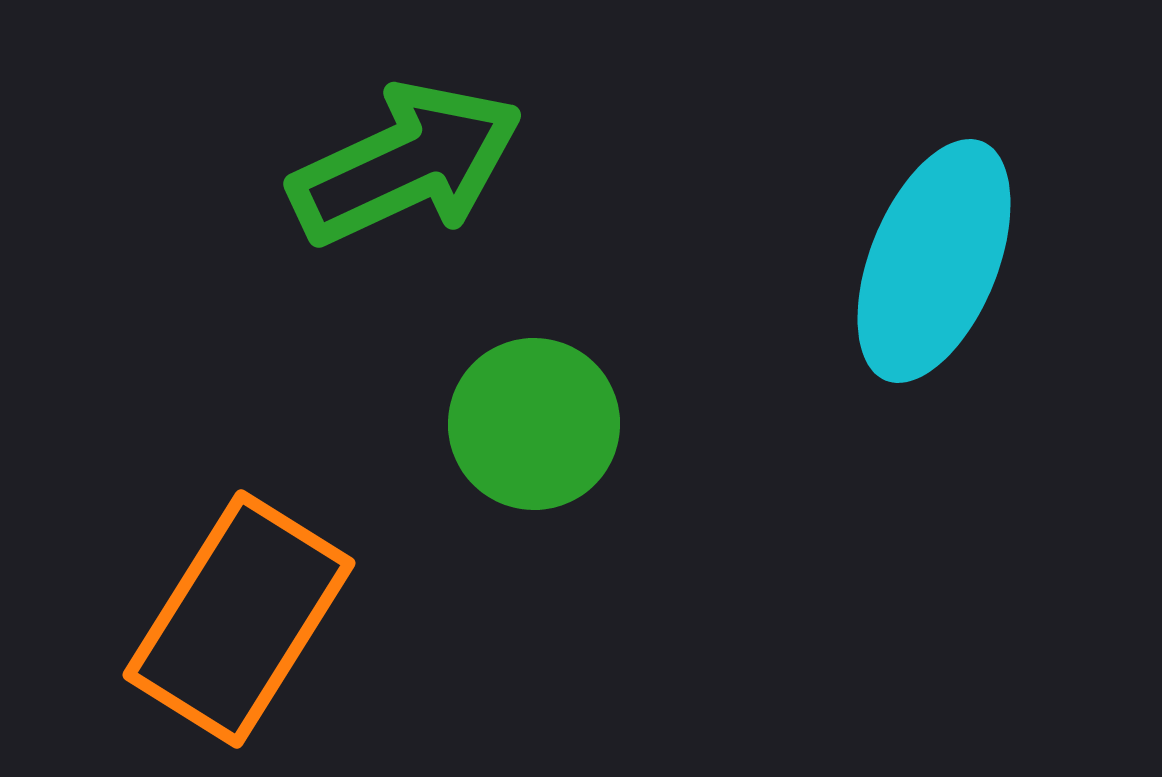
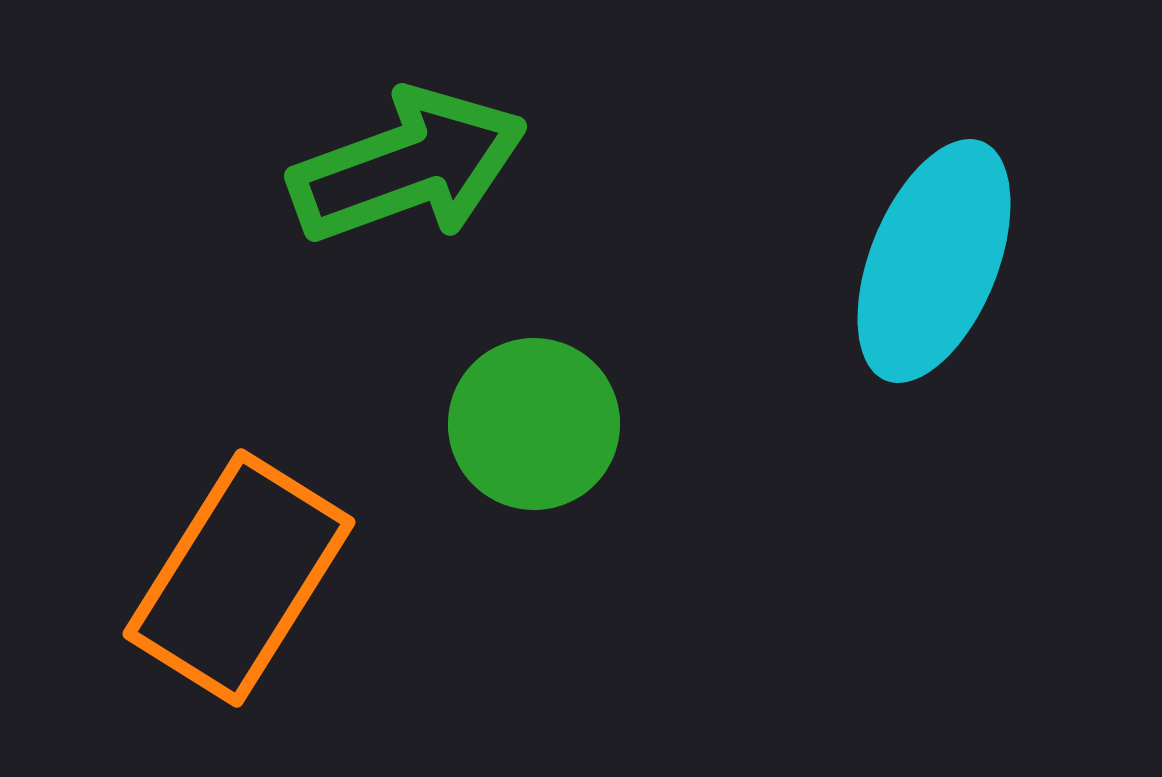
green arrow: moved 2 px right, 2 px down; rotated 5 degrees clockwise
orange rectangle: moved 41 px up
